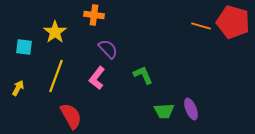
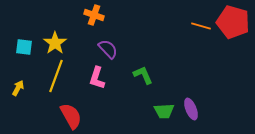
orange cross: rotated 12 degrees clockwise
yellow star: moved 11 px down
pink L-shape: rotated 20 degrees counterclockwise
